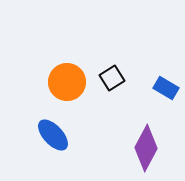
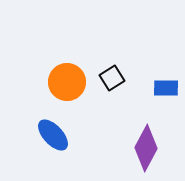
blue rectangle: rotated 30 degrees counterclockwise
